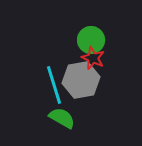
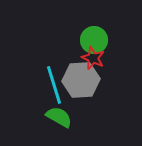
green circle: moved 3 px right
gray hexagon: rotated 6 degrees clockwise
green semicircle: moved 3 px left, 1 px up
